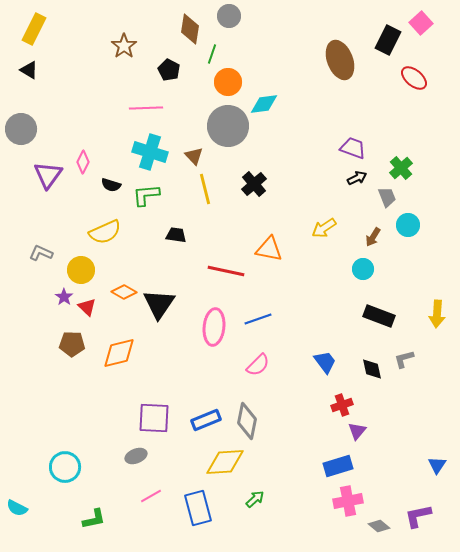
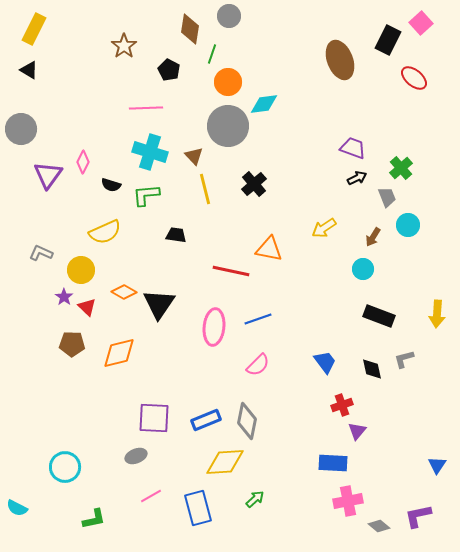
red line at (226, 271): moved 5 px right
blue rectangle at (338, 466): moved 5 px left, 3 px up; rotated 20 degrees clockwise
